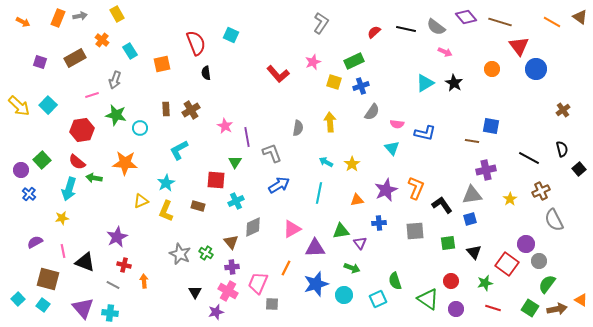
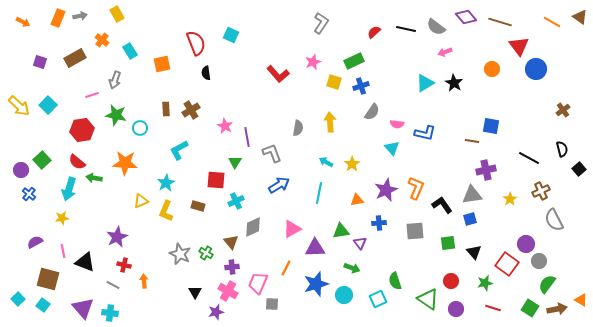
pink arrow at (445, 52): rotated 136 degrees clockwise
